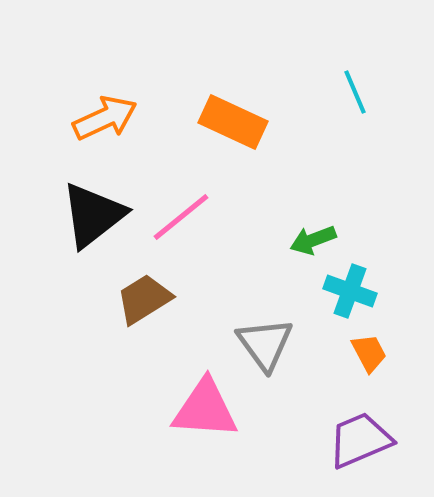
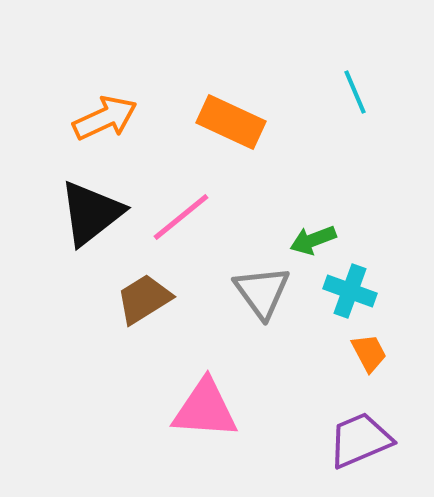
orange rectangle: moved 2 px left
black triangle: moved 2 px left, 2 px up
gray triangle: moved 3 px left, 52 px up
